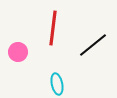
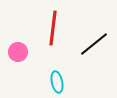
black line: moved 1 px right, 1 px up
cyan ellipse: moved 2 px up
